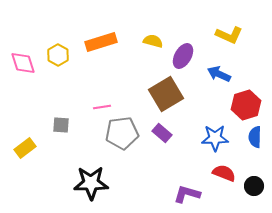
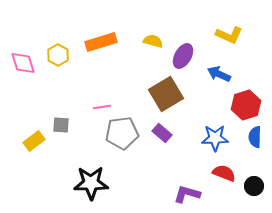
yellow rectangle: moved 9 px right, 7 px up
